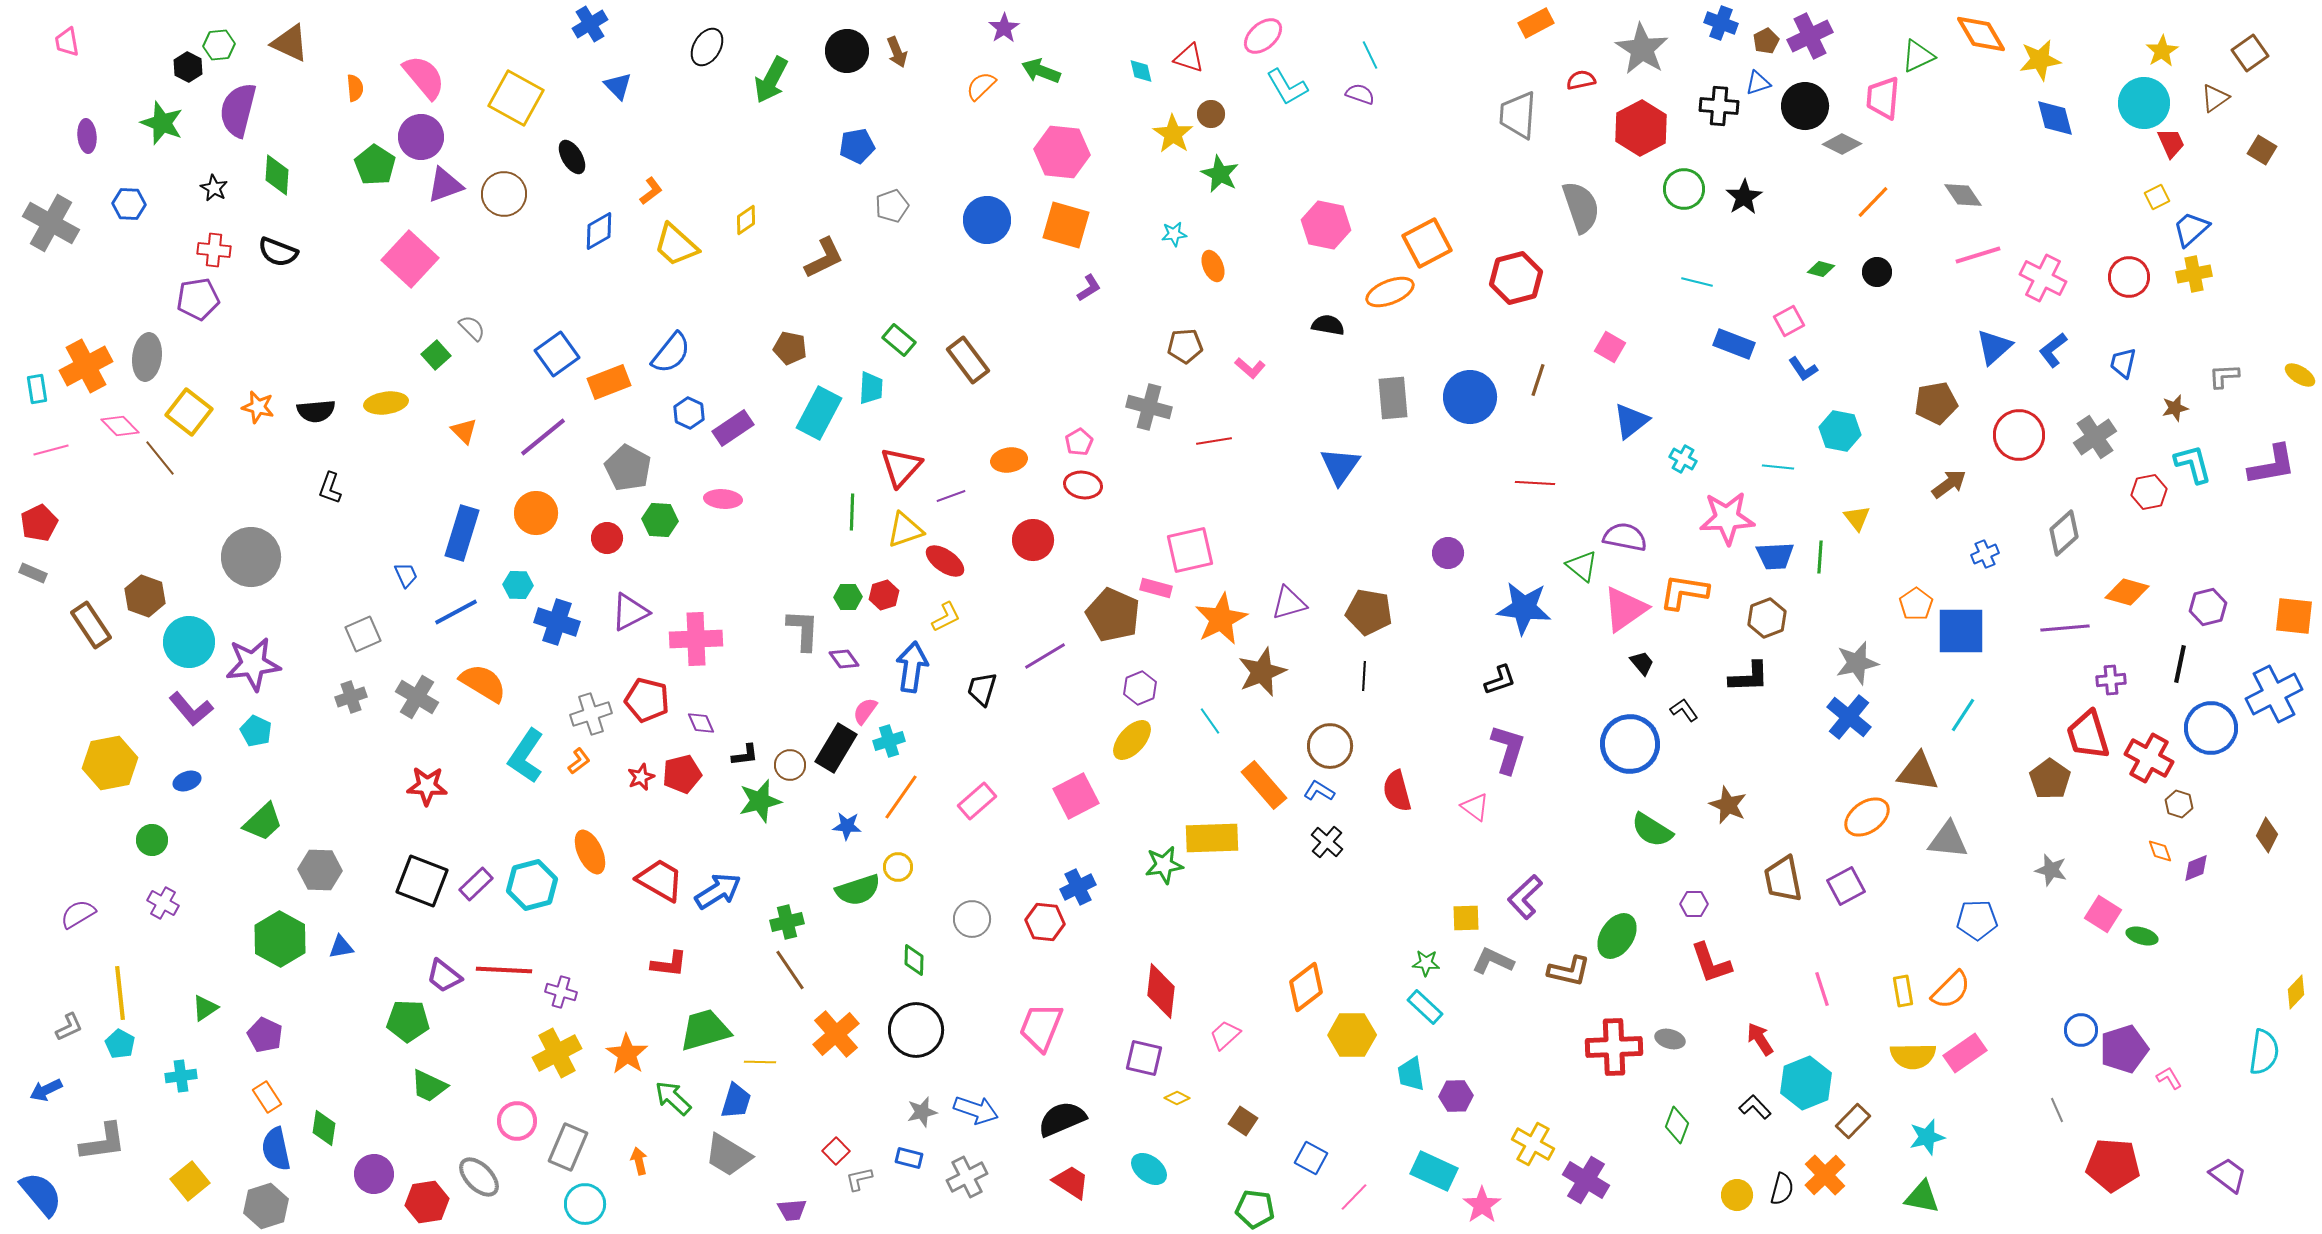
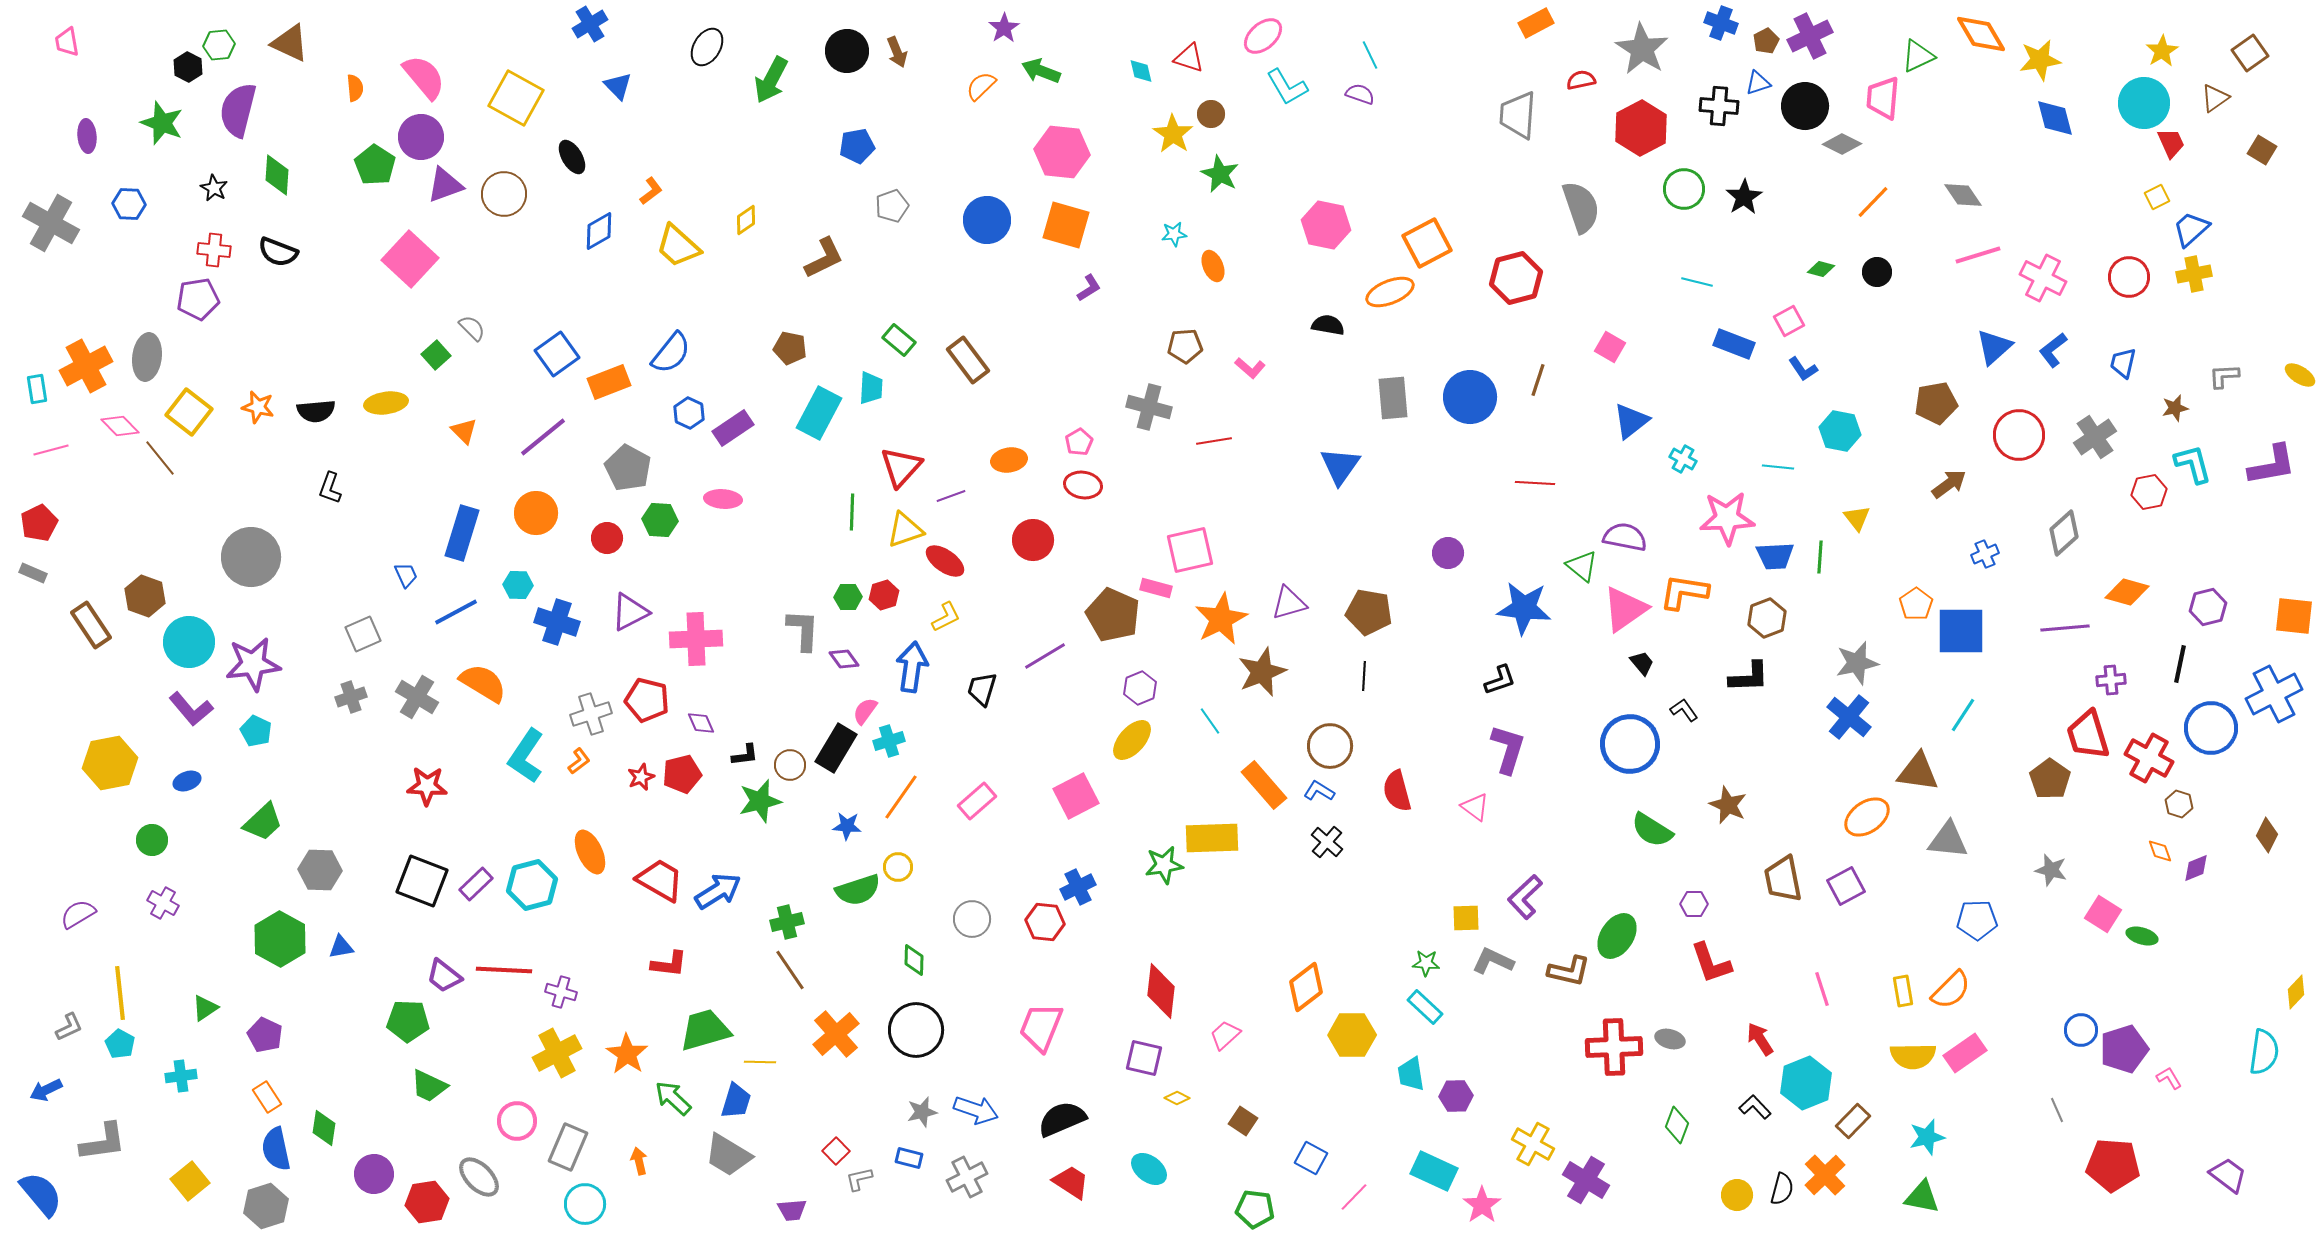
yellow trapezoid at (676, 245): moved 2 px right, 1 px down
